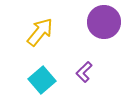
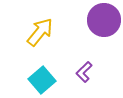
purple circle: moved 2 px up
